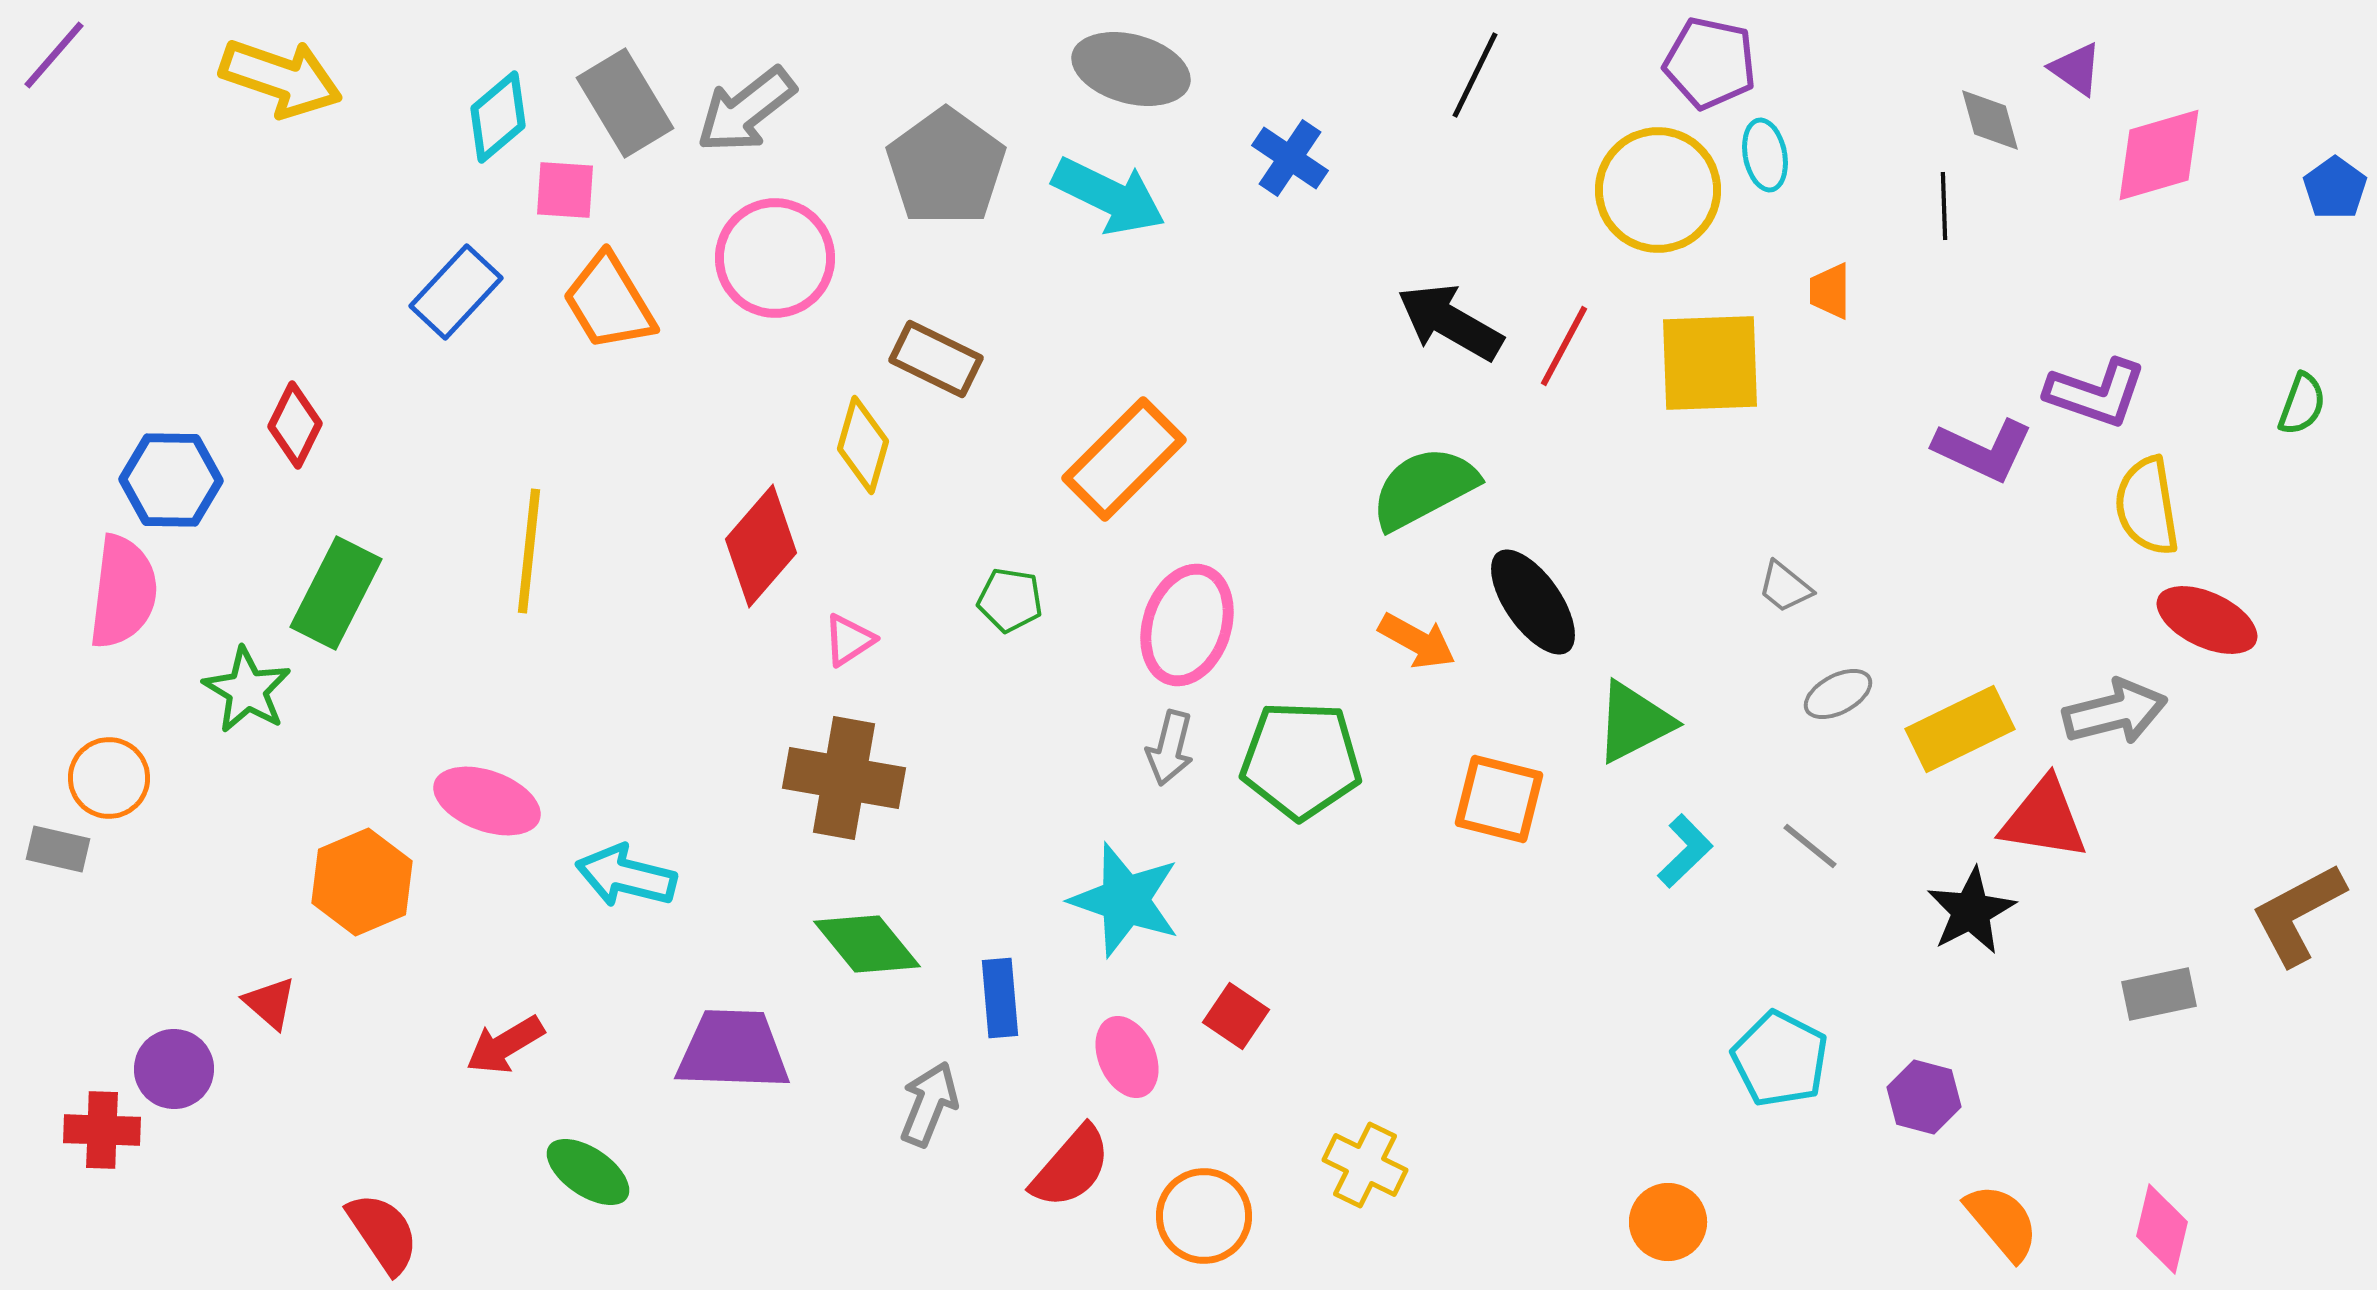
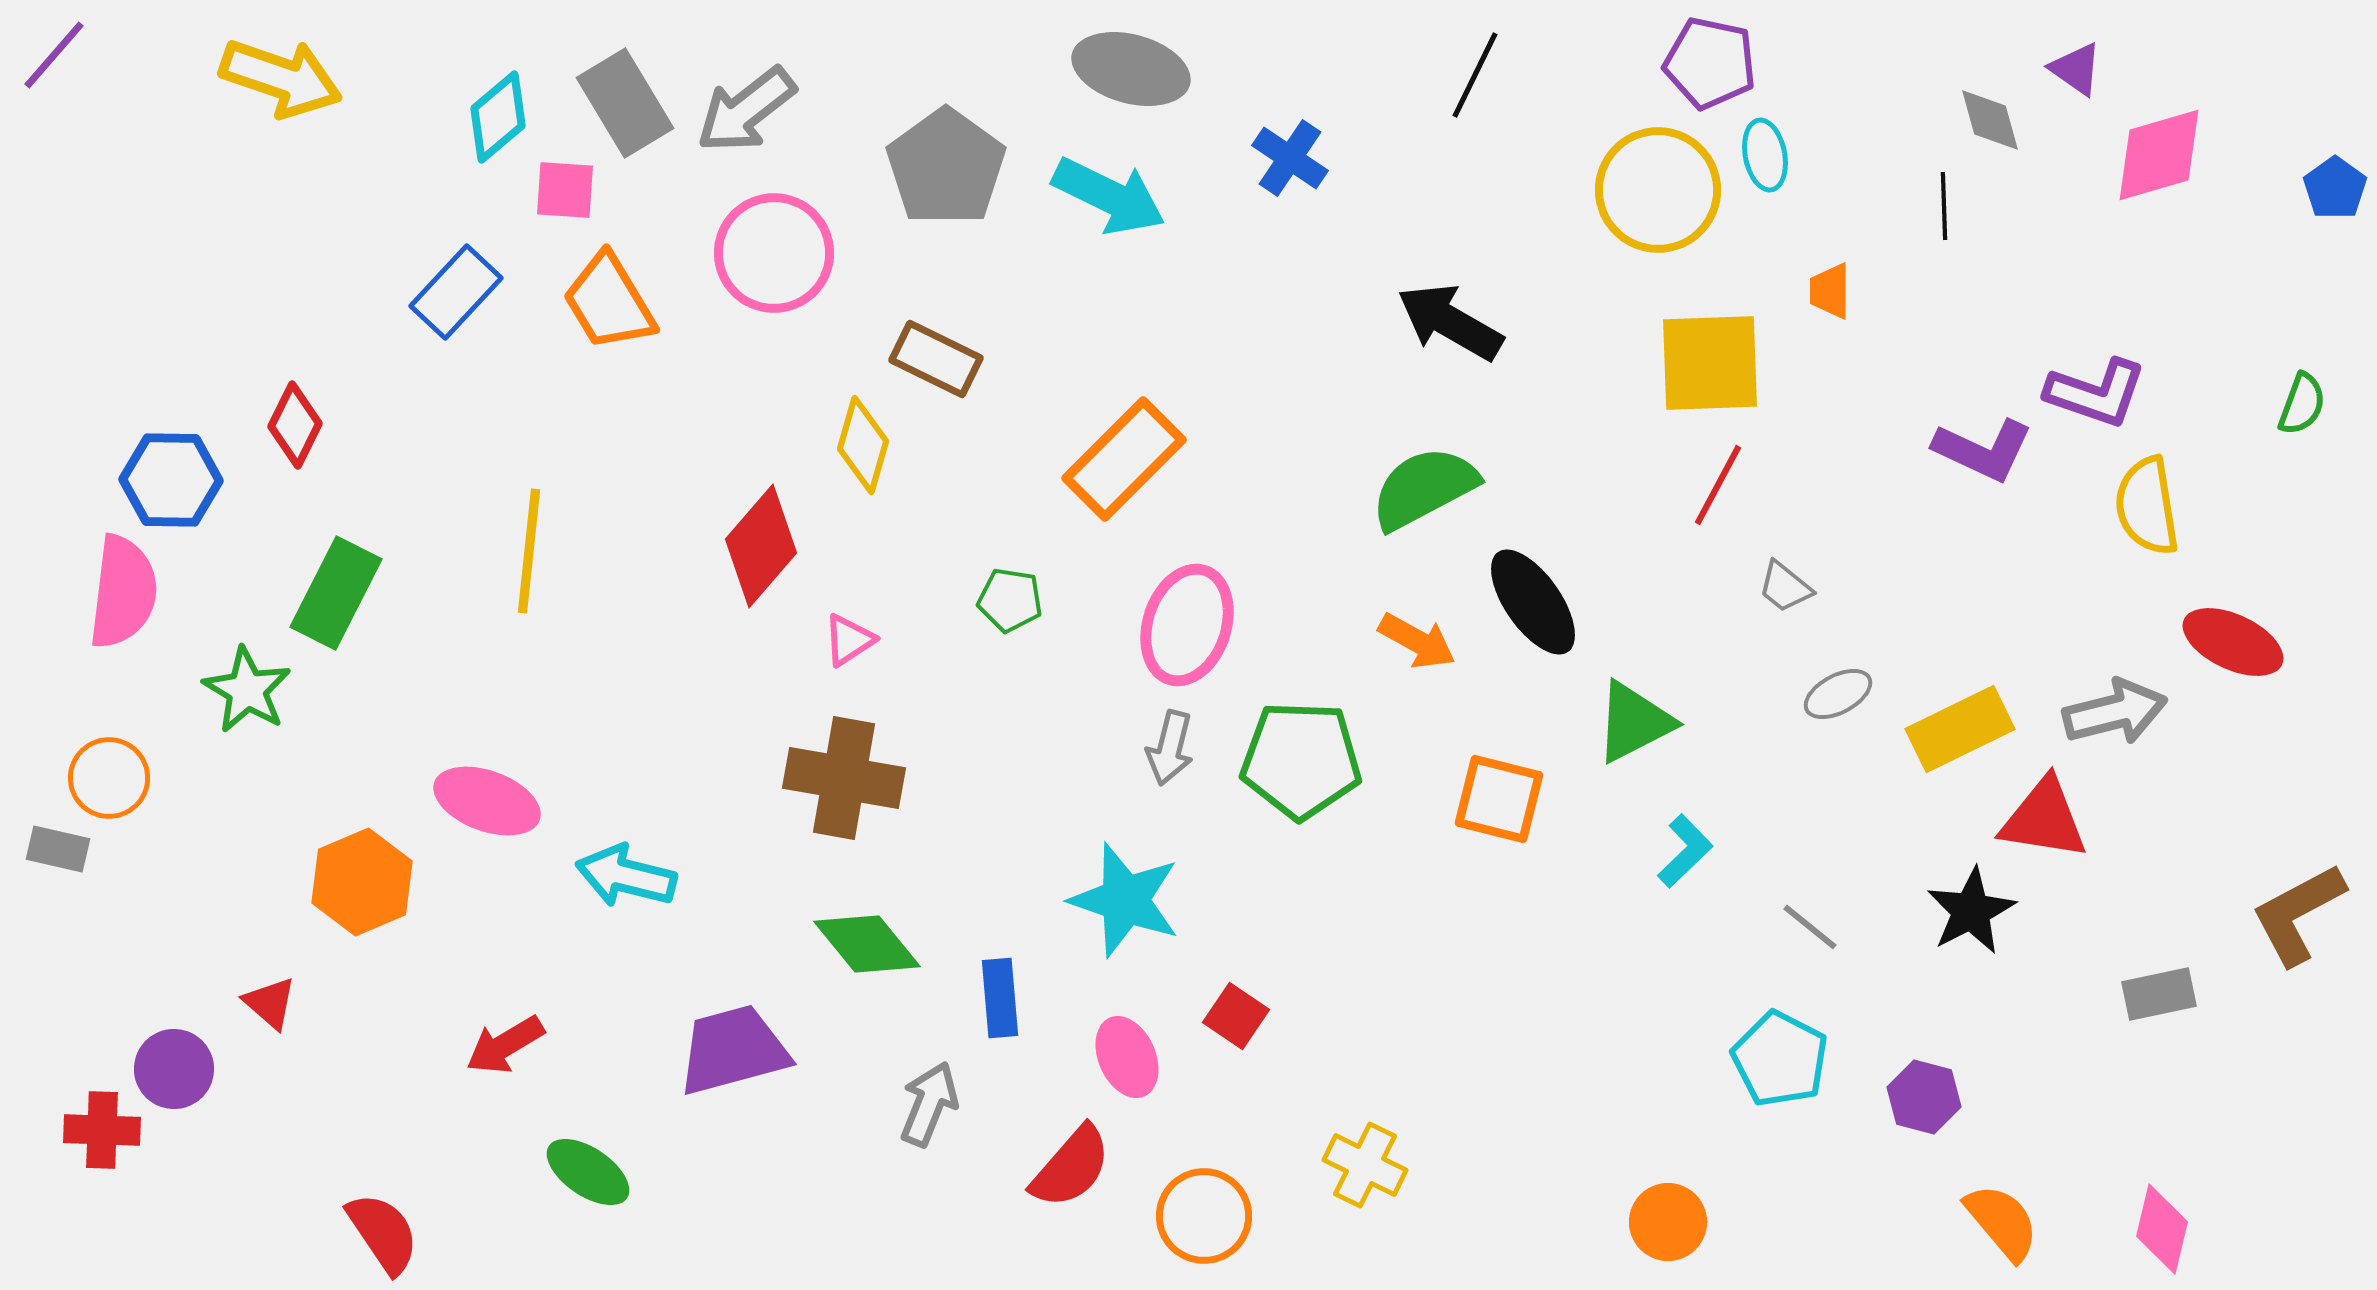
pink circle at (775, 258): moved 1 px left, 5 px up
red line at (1564, 346): moved 154 px right, 139 px down
red ellipse at (2207, 620): moved 26 px right, 22 px down
gray line at (1810, 846): moved 81 px down
purple trapezoid at (733, 1050): rotated 17 degrees counterclockwise
